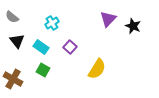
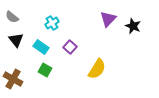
black triangle: moved 1 px left, 1 px up
green square: moved 2 px right
